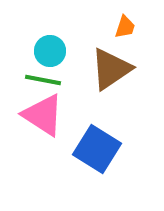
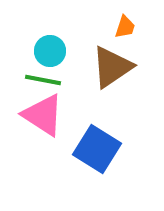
brown triangle: moved 1 px right, 2 px up
